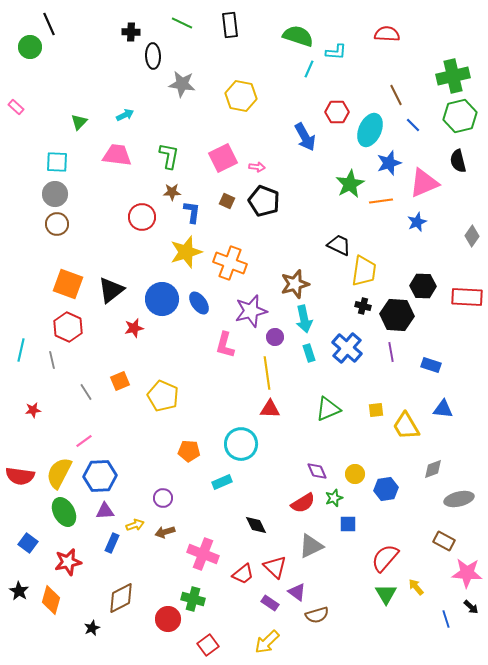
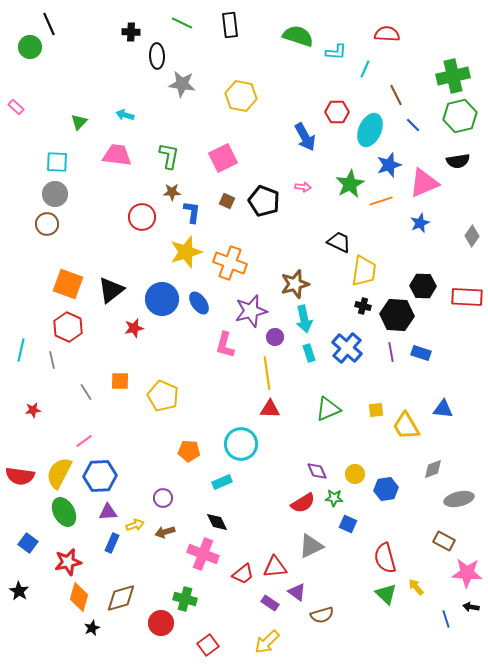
black ellipse at (153, 56): moved 4 px right
cyan line at (309, 69): moved 56 px right
cyan arrow at (125, 115): rotated 138 degrees counterclockwise
black semicircle at (458, 161): rotated 85 degrees counterclockwise
blue star at (389, 163): moved 2 px down
pink arrow at (257, 167): moved 46 px right, 20 px down
orange line at (381, 201): rotated 10 degrees counterclockwise
blue star at (417, 222): moved 3 px right, 1 px down
brown circle at (57, 224): moved 10 px left
black trapezoid at (339, 245): moved 3 px up
blue rectangle at (431, 365): moved 10 px left, 12 px up
orange square at (120, 381): rotated 24 degrees clockwise
green star at (334, 498): rotated 24 degrees clockwise
purple triangle at (105, 511): moved 3 px right, 1 px down
blue square at (348, 524): rotated 24 degrees clockwise
black diamond at (256, 525): moved 39 px left, 3 px up
red semicircle at (385, 558): rotated 56 degrees counterclockwise
red triangle at (275, 567): rotated 50 degrees counterclockwise
green triangle at (386, 594): rotated 15 degrees counterclockwise
brown diamond at (121, 598): rotated 12 degrees clockwise
green cross at (193, 599): moved 8 px left
orange diamond at (51, 600): moved 28 px right, 3 px up
black arrow at (471, 607): rotated 147 degrees clockwise
brown semicircle at (317, 615): moved 5 px right
red circle at (168, 619): moved 7 px left, 4 px down
